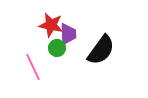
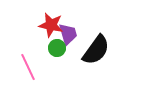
purple trapezoid: rotated 15 degrees counterclockwise
black semicircle: moved 5 px left
pink line: moved 5 px left
